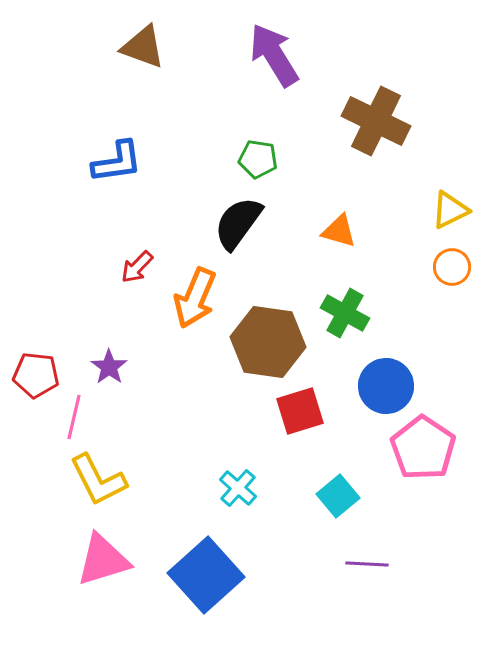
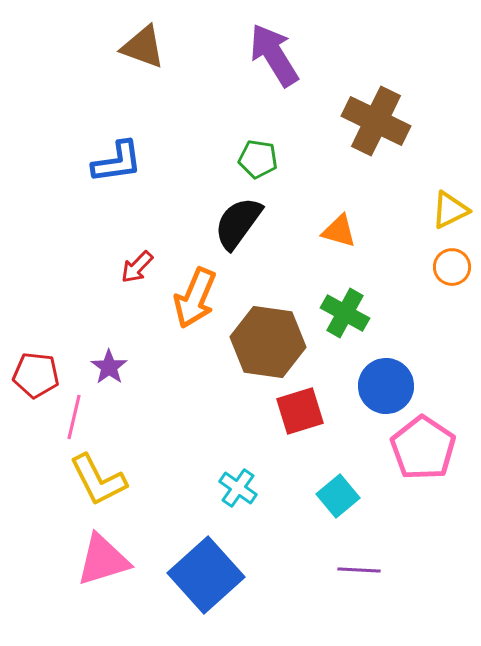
cyan cross: rotated 6 degrees counterclockwise
purple line: moved 8 px left, 6 px down
